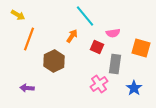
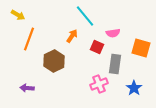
pink cross: rotated 12 degrees clockwise
